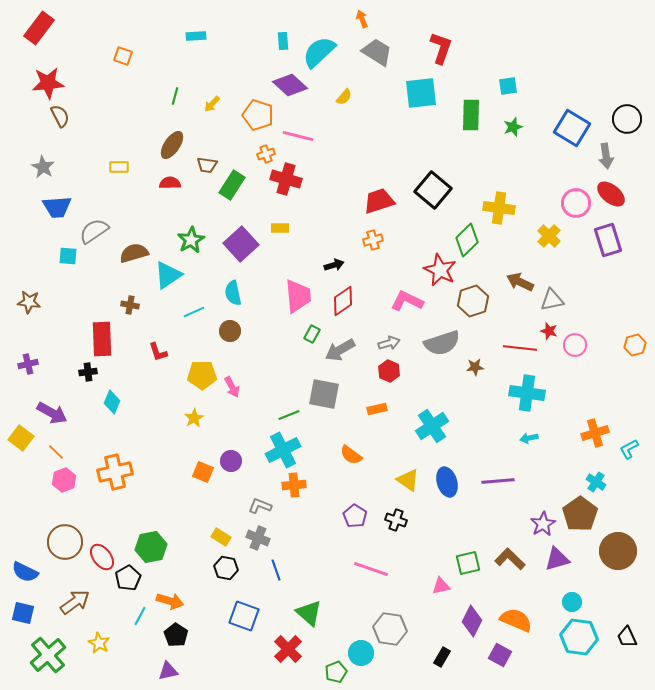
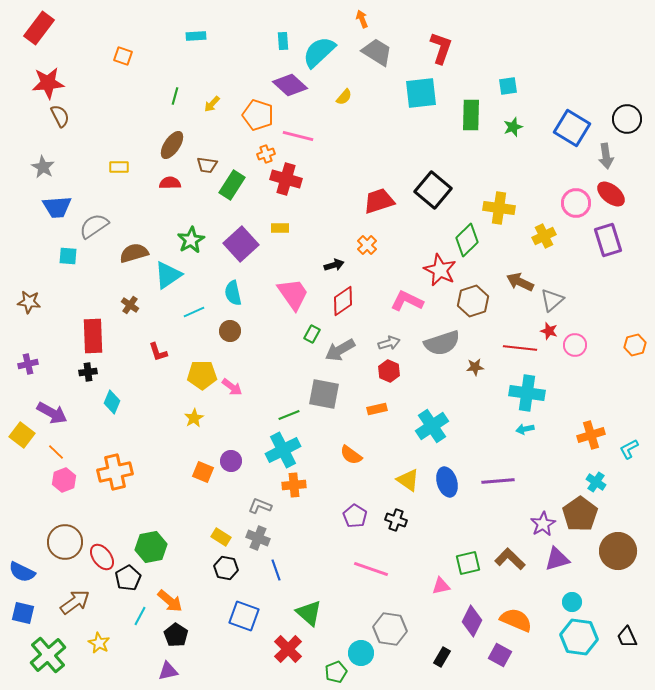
gray semicircle at (94, 231): moved 5 px up
yellow cross at (549, 236): moved 5 px left; rotated 20 degrees clockwise
orange cross at (373, 240): moved 6 px left, 5 px down; rotated 30 degrees counterclockwise
pink trapezoid at (298, 296): moved 5 px left, 2 px up; rotated 30 degrees counterclockwise
gray triangle at (552, 300): rotated 30 degrees counterclockwise
brown cross at (130, 305): rotated 24 degrees clockwise
red rectangle at (102, 339): moved 9 px left, 3 px up
pink arrow at (232, 387): rotated 25 degrees counterclockwise
orange cross at (595, 433): moved 4 px left, 2 px down
yellow square at (21, 438): moved 1 px right, 3 px up
cyan arrow at (529, 438): moved 4 px left, 9 px up
blue semicircle at (25, 572): moved 3 px left
orange arrow at (170, 601): rotated 24 degrees clockwise
